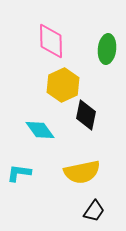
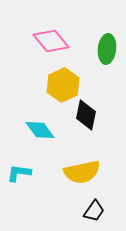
pink diamond: rotated 39 degrees counterclockwise
